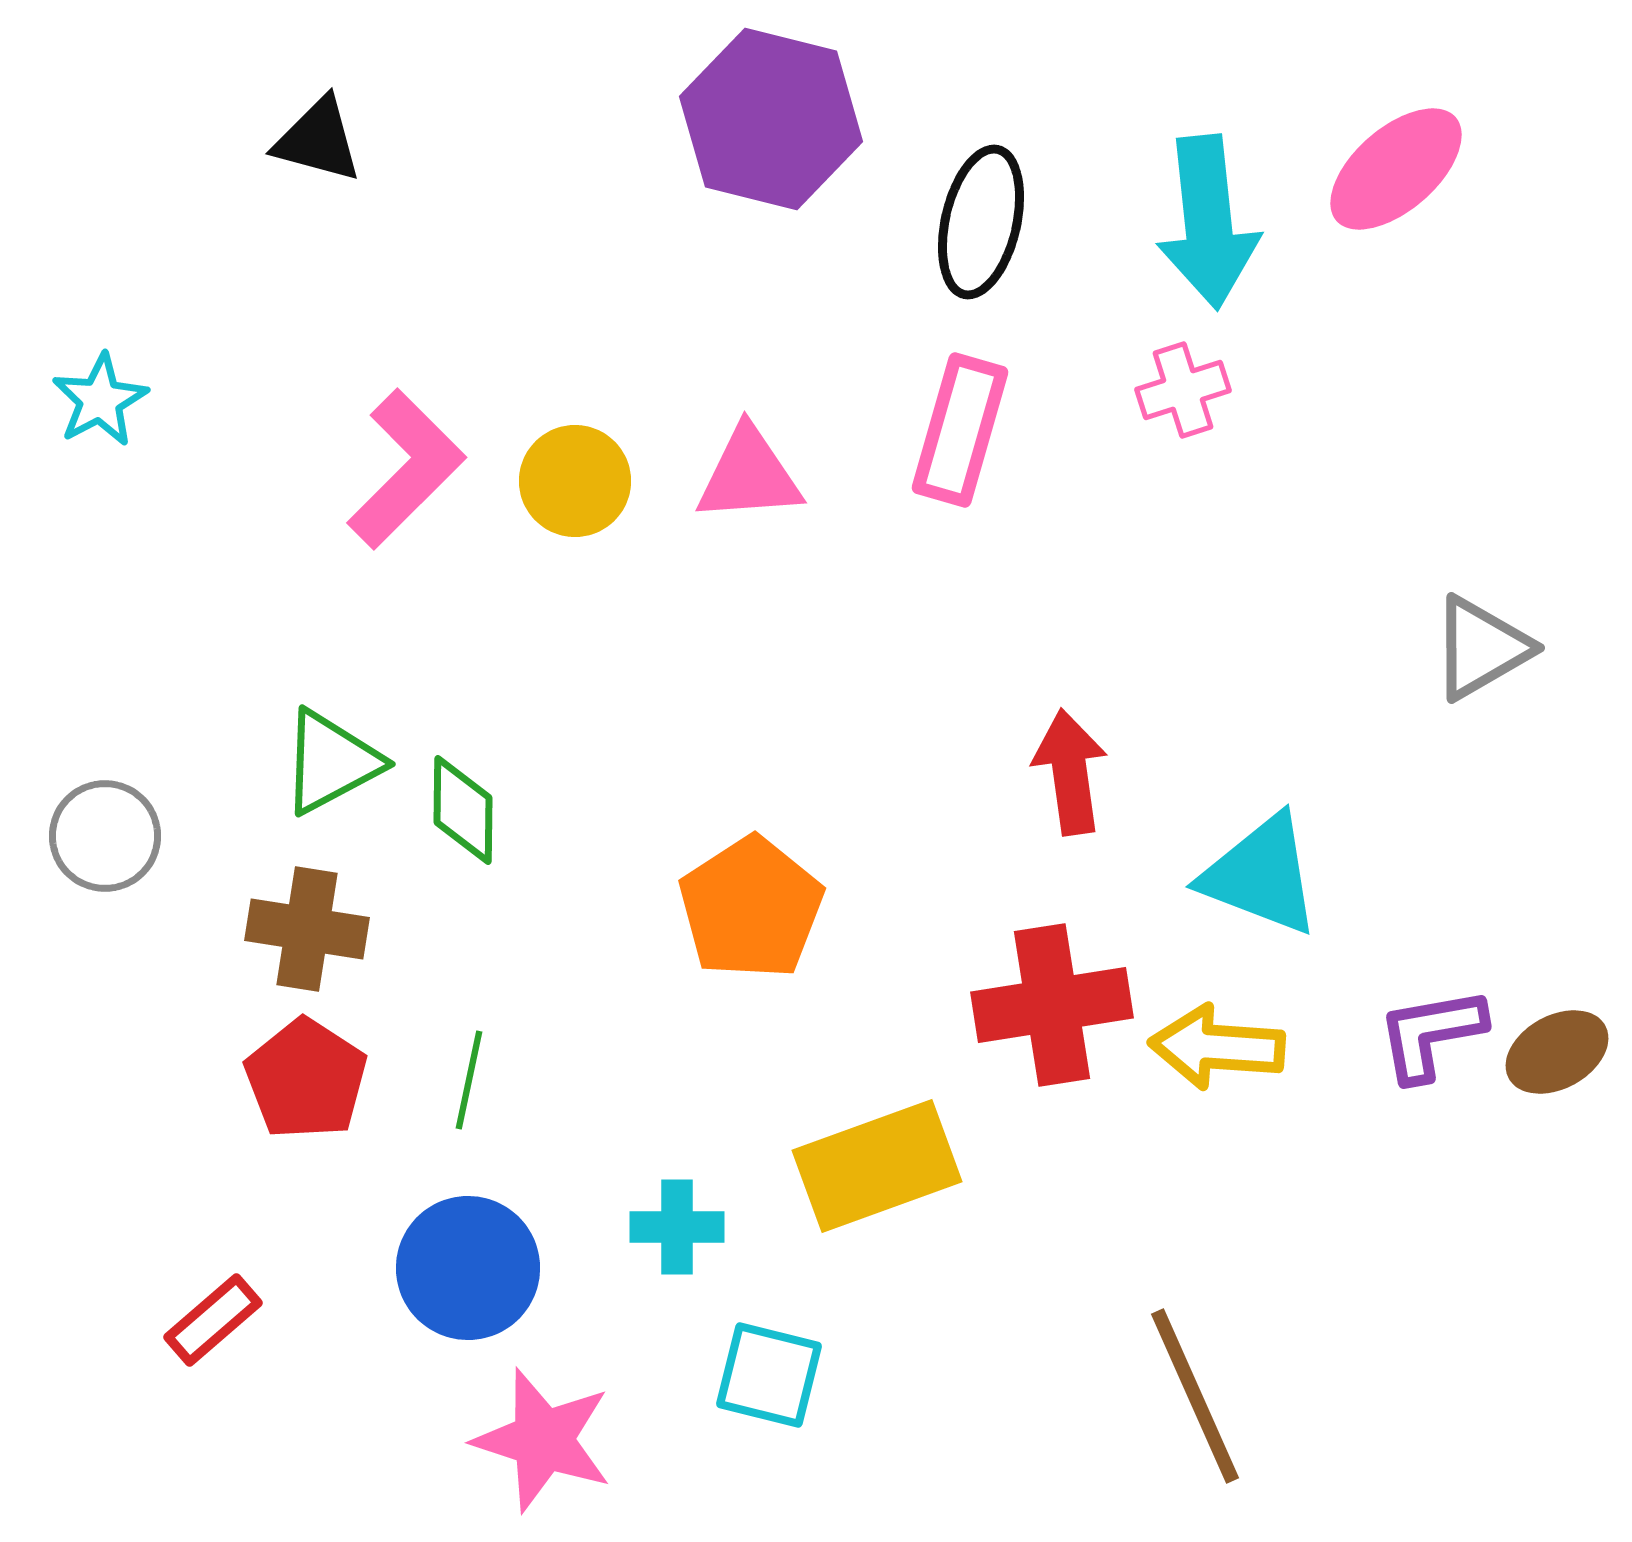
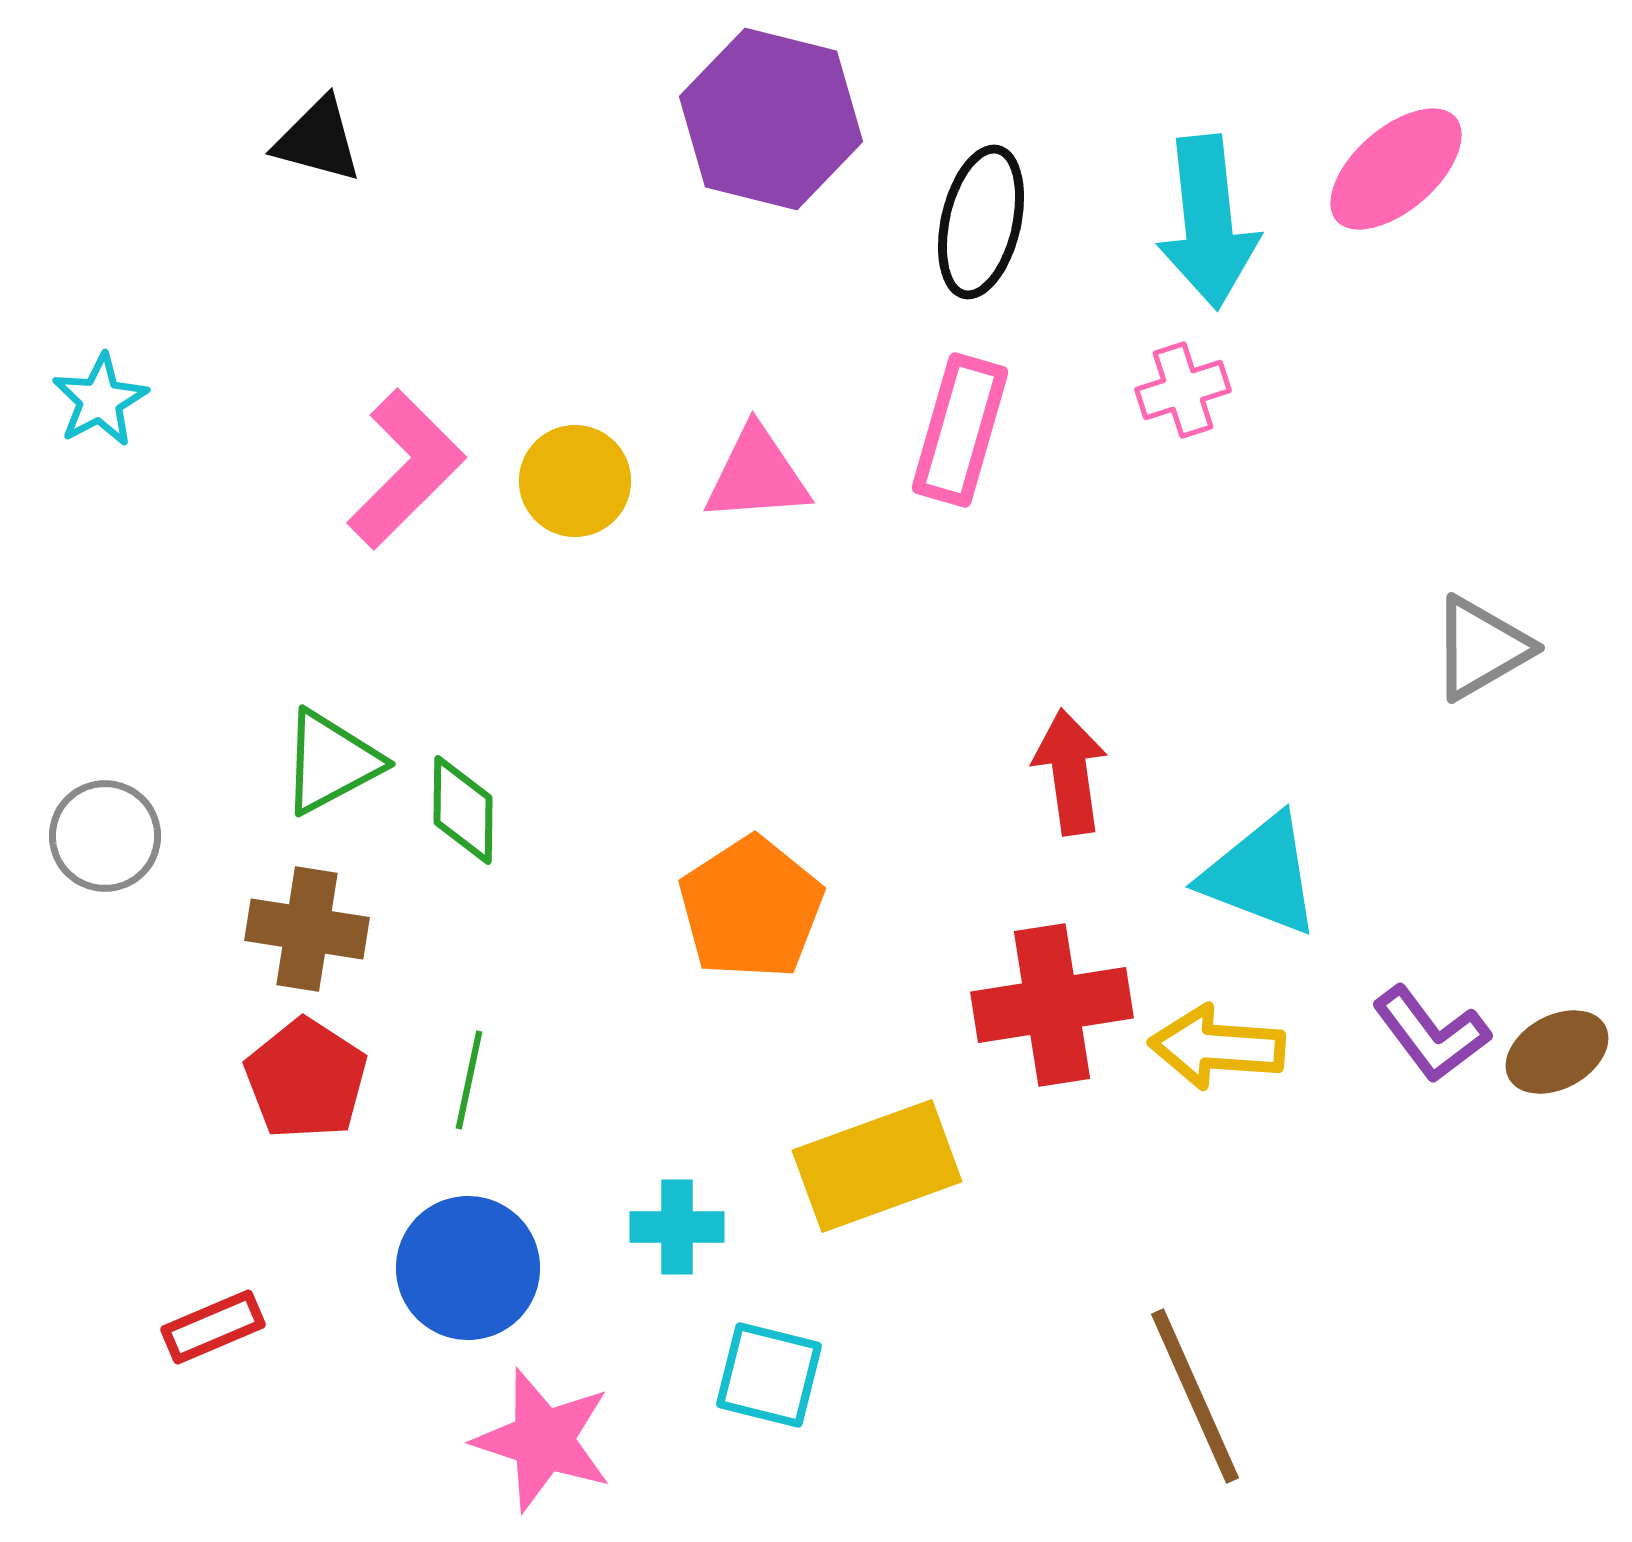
pink triangle: moved 8 px right
purple L-shape: rotated 117 degrees counterclockwise
red rectangle: moved 7 px down; rotated 18 degrees clockwise
